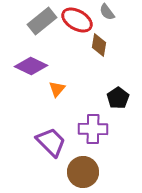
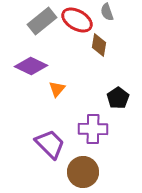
gray semicircle: rotated 18 degrees clockwise
purple trapezoid: moved 1 px left, 2 px down
